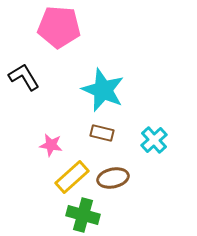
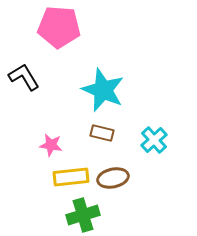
yellow rectangle: moved 1 px left; rotated 36 degrees clockwise
green cross: rotated 32 degrees counterclockwise
